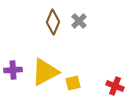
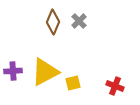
purple cross: moved 1 px down
